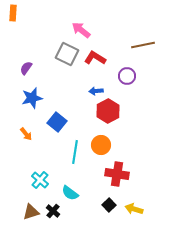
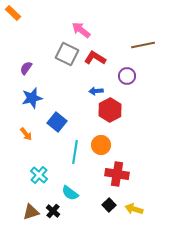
orange rectangle: rotated 49 degrees counterclockwise
red hexagon: moved 2 px right, 1 px up
cyan cross: moved 1 px left, 5 px up
